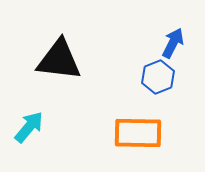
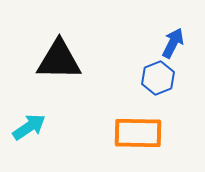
black triangle: rotated 6 degrees counterclockwise
blue hexagon: moved 1 px down
cyan arrow: rotated 16 degrees clockwise
